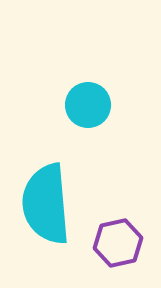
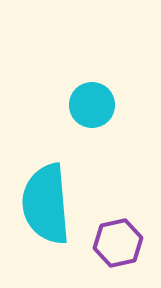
cyan circle: moved 4 px right
